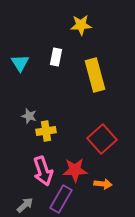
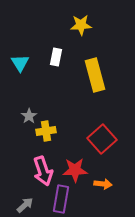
gray star: rotated 21 degrees clockwise
purple rectangle: rotated 20 degrees counterclockwise
